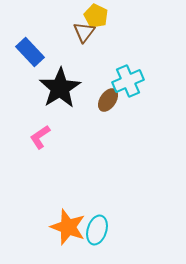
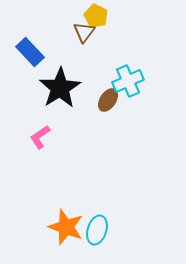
orange star: moved 2 px left
